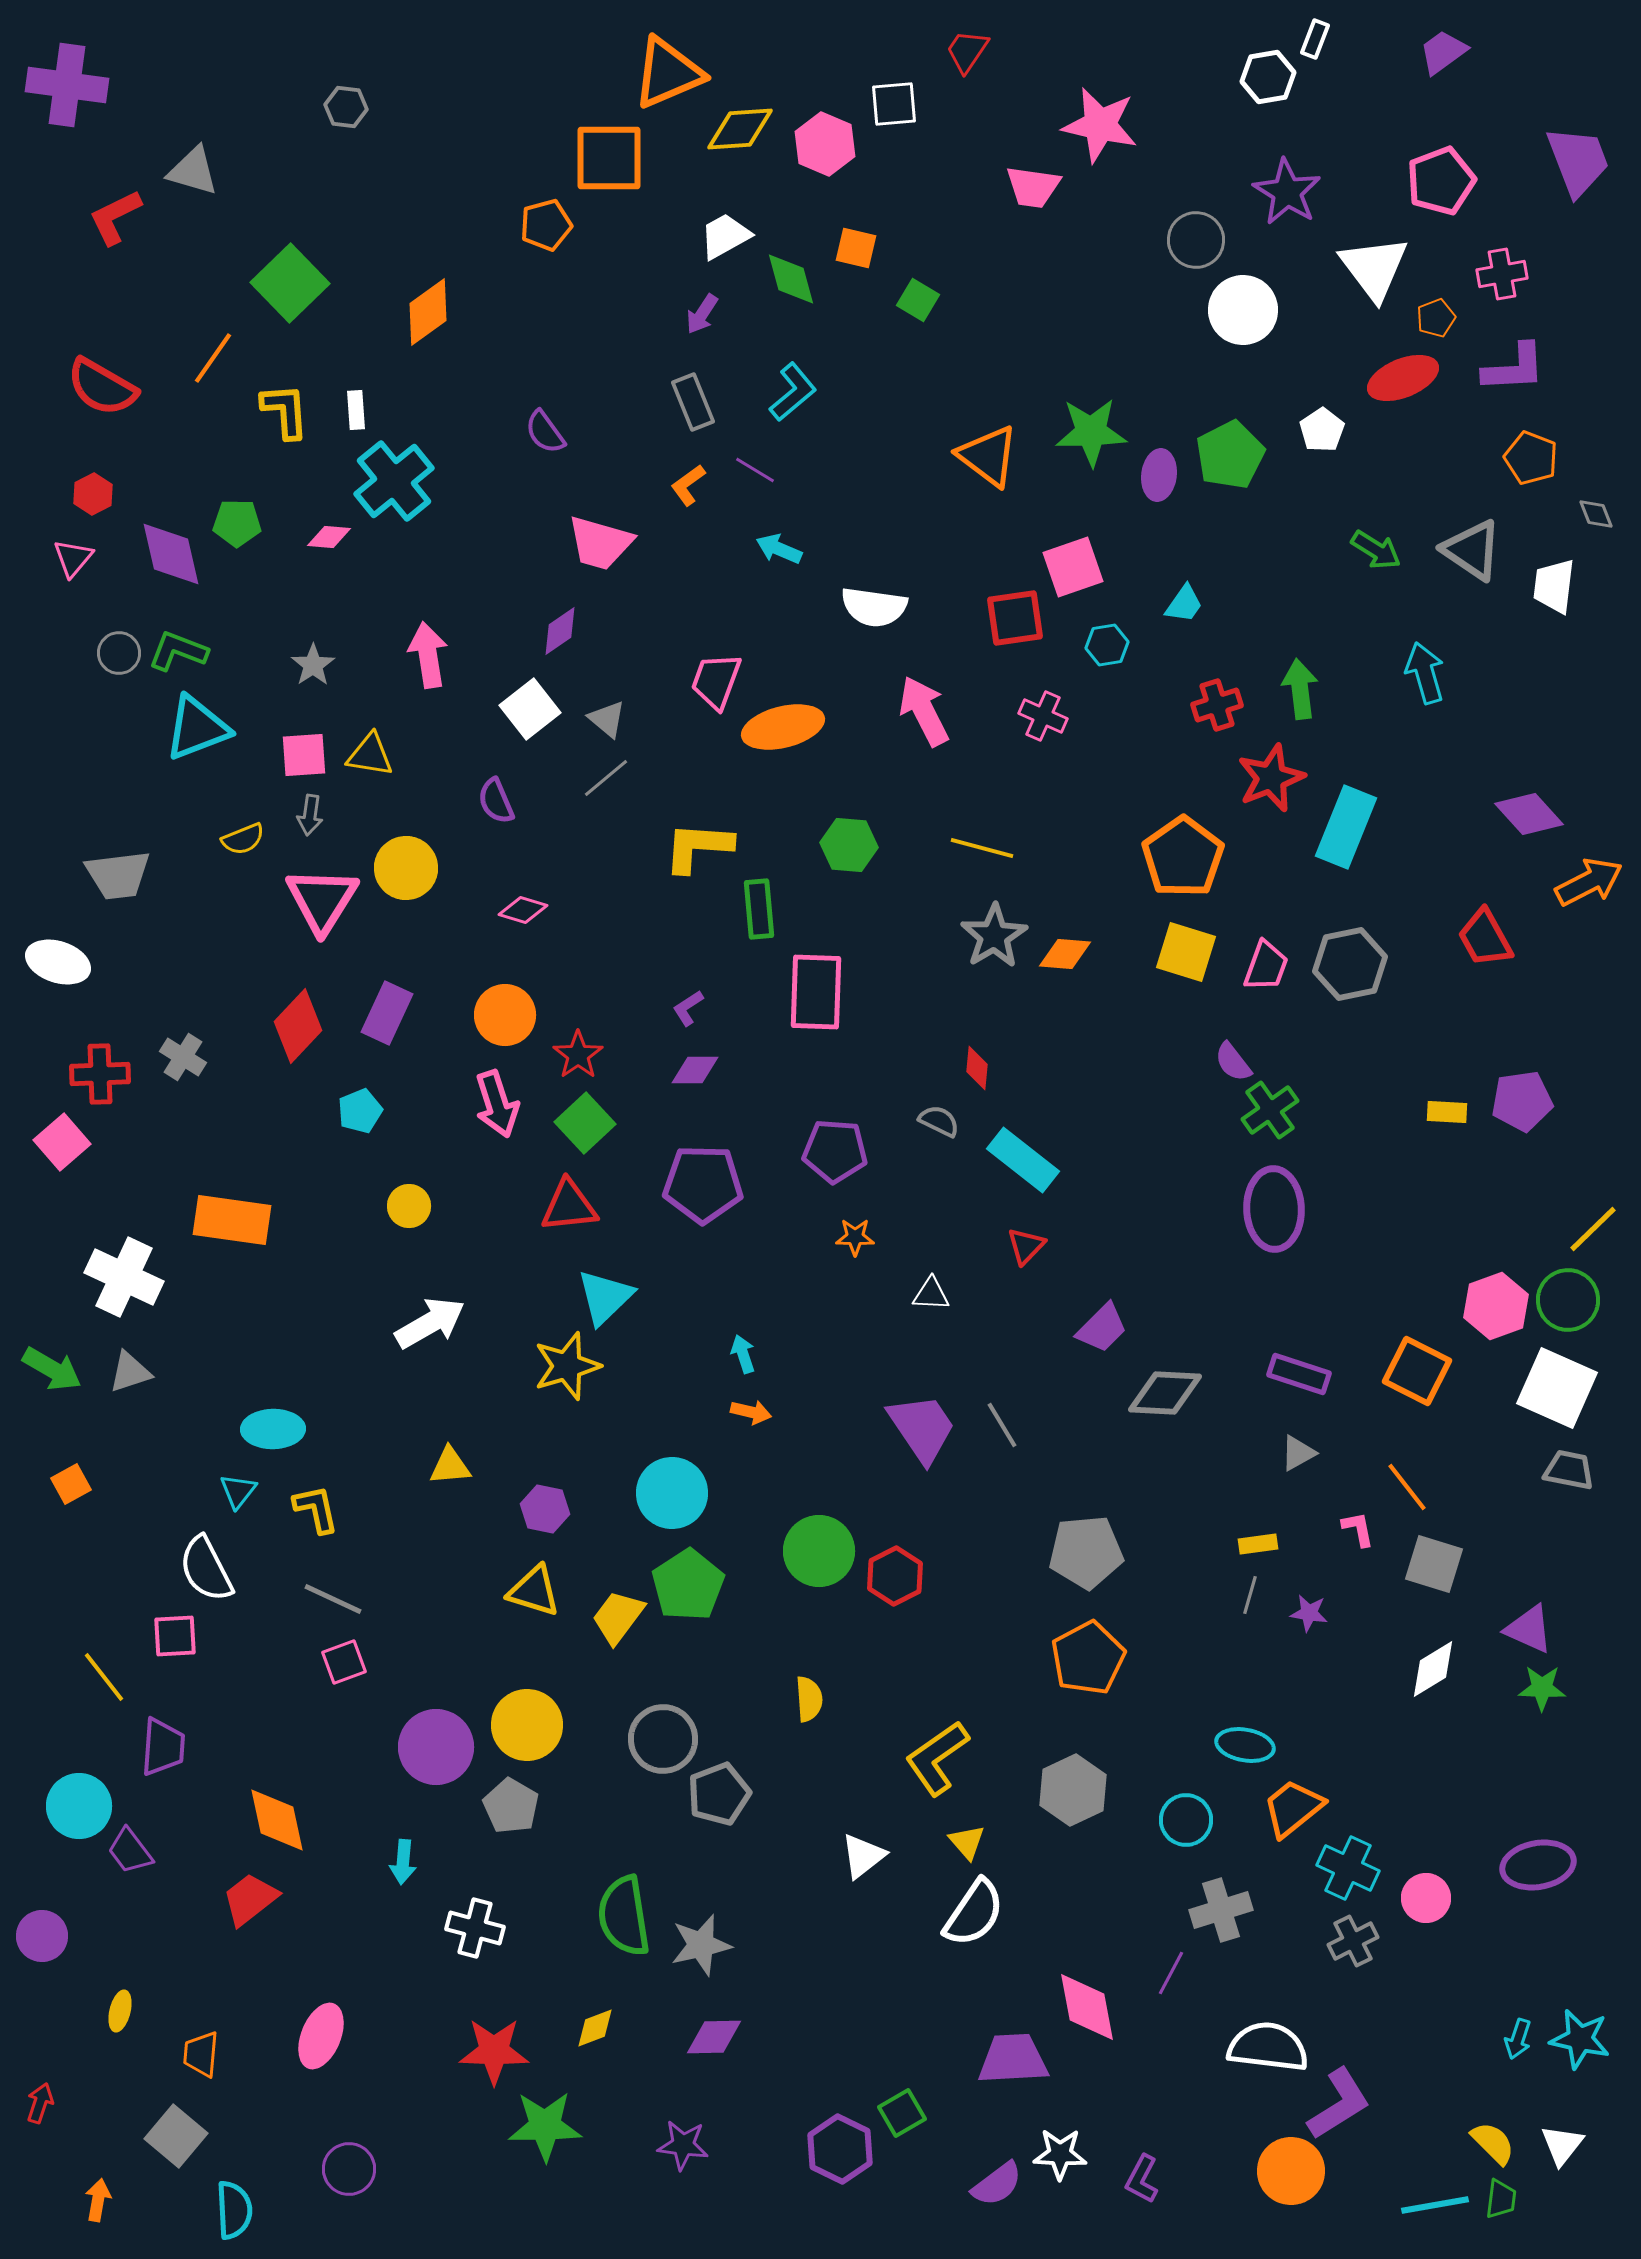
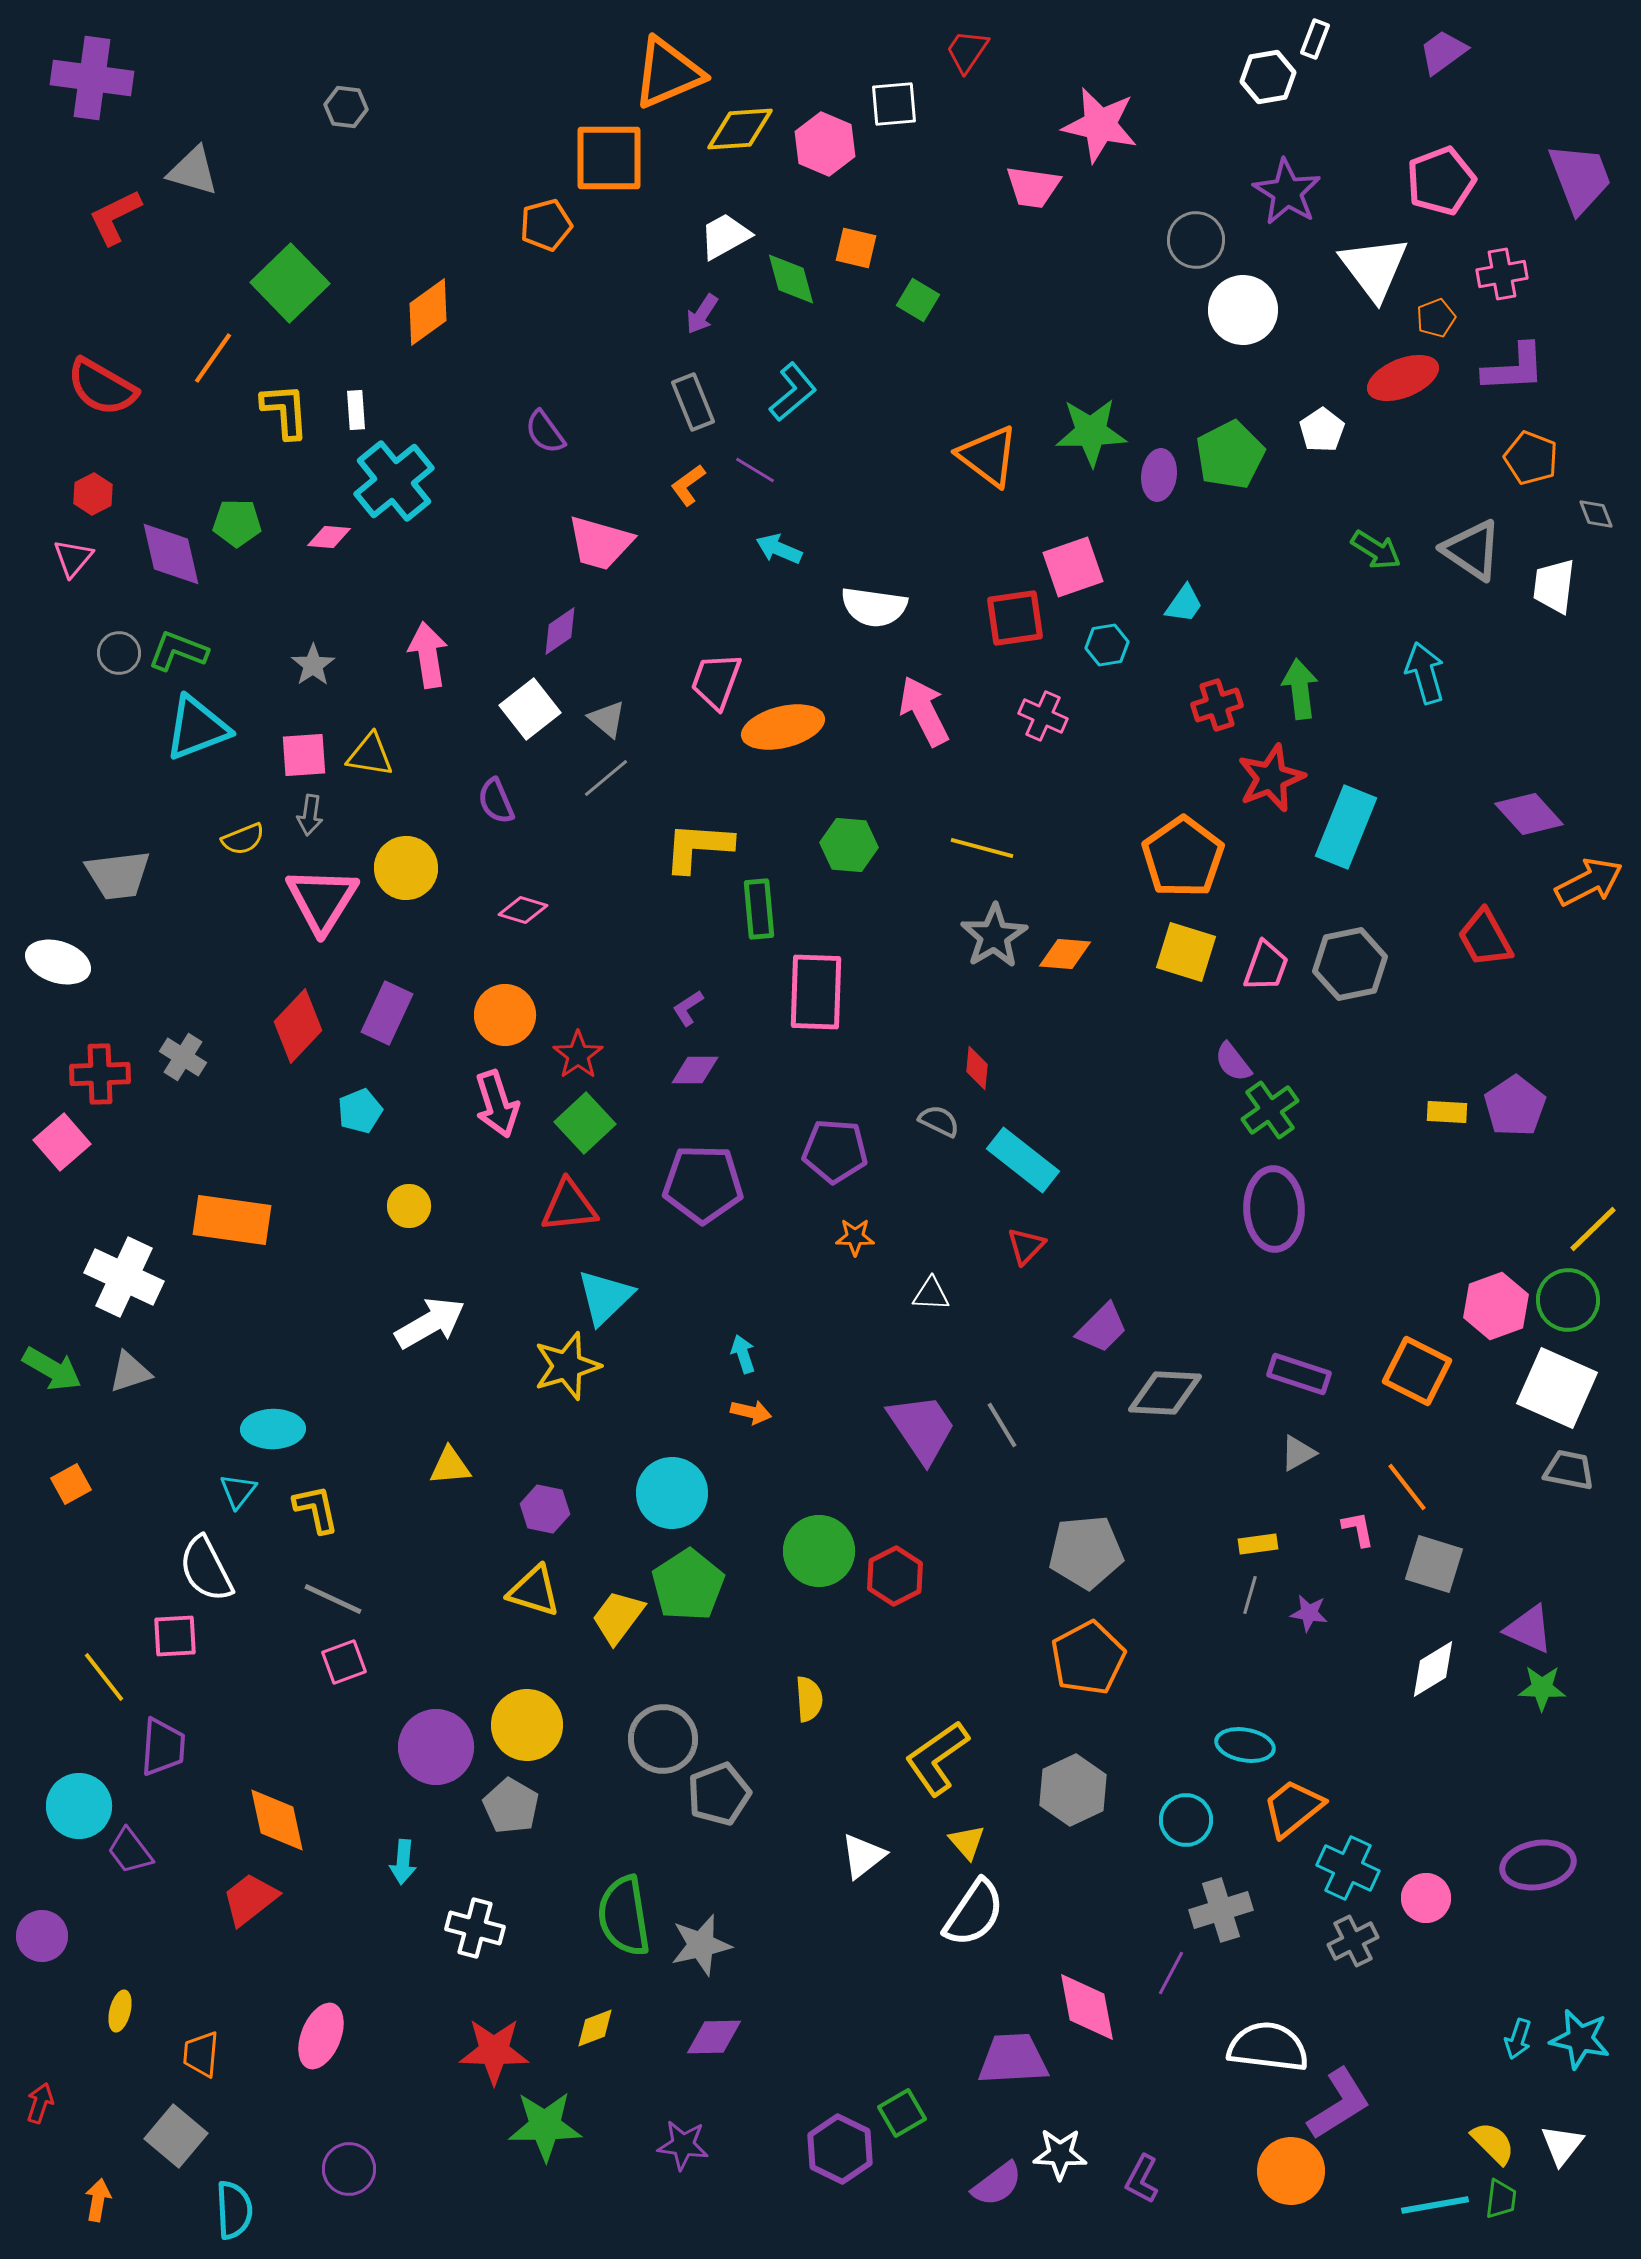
purple cross at (67, 85): moved 25 px right, 7 px up
purple trapezoid at (1578, 161): moved 2 px right, 17 px down
purple pentagon at (1522, 1101): moved 7 px left, 5 px down; rotated 26 degrees counterclockwise
